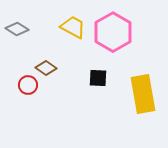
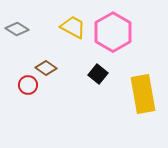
black square: moved 4 px up; rotated 36 degrees clockwise
